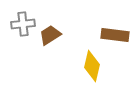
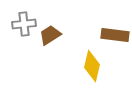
gray cross: moved 1 px right
